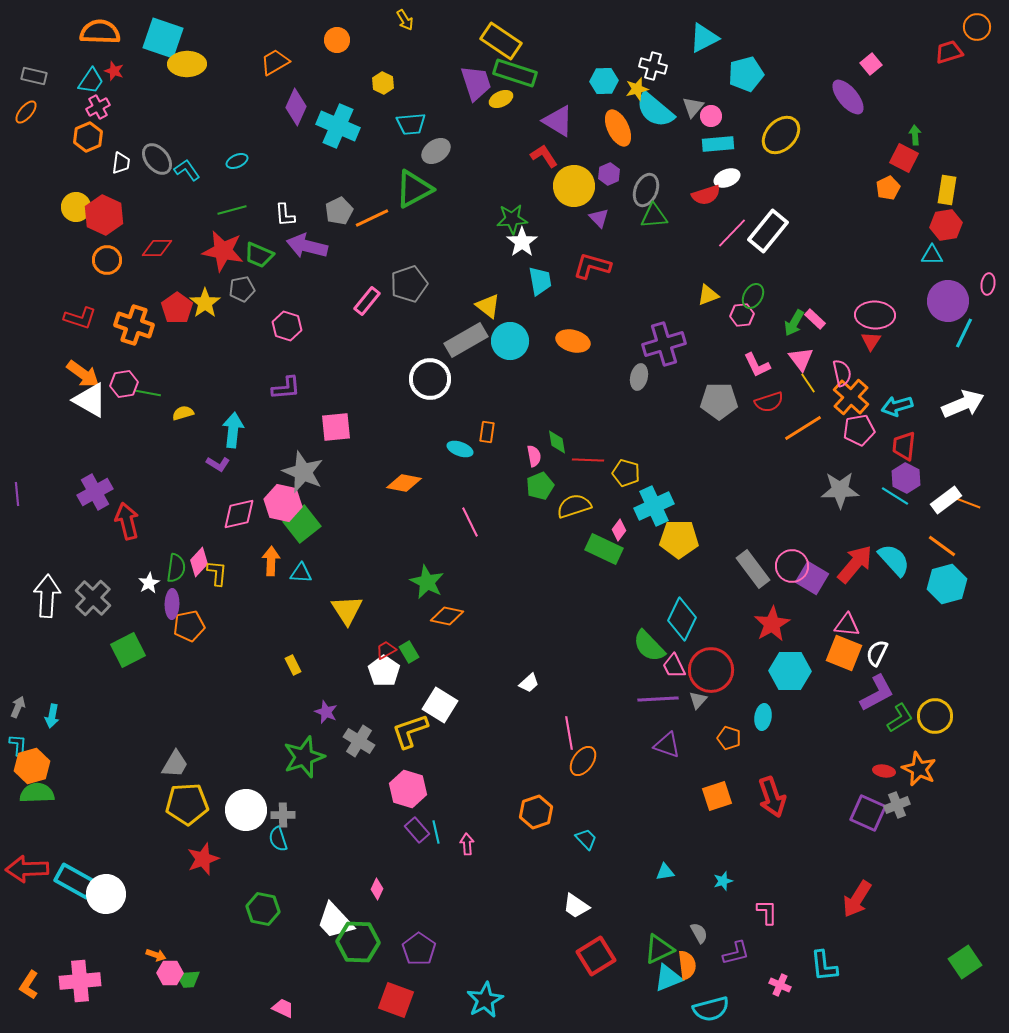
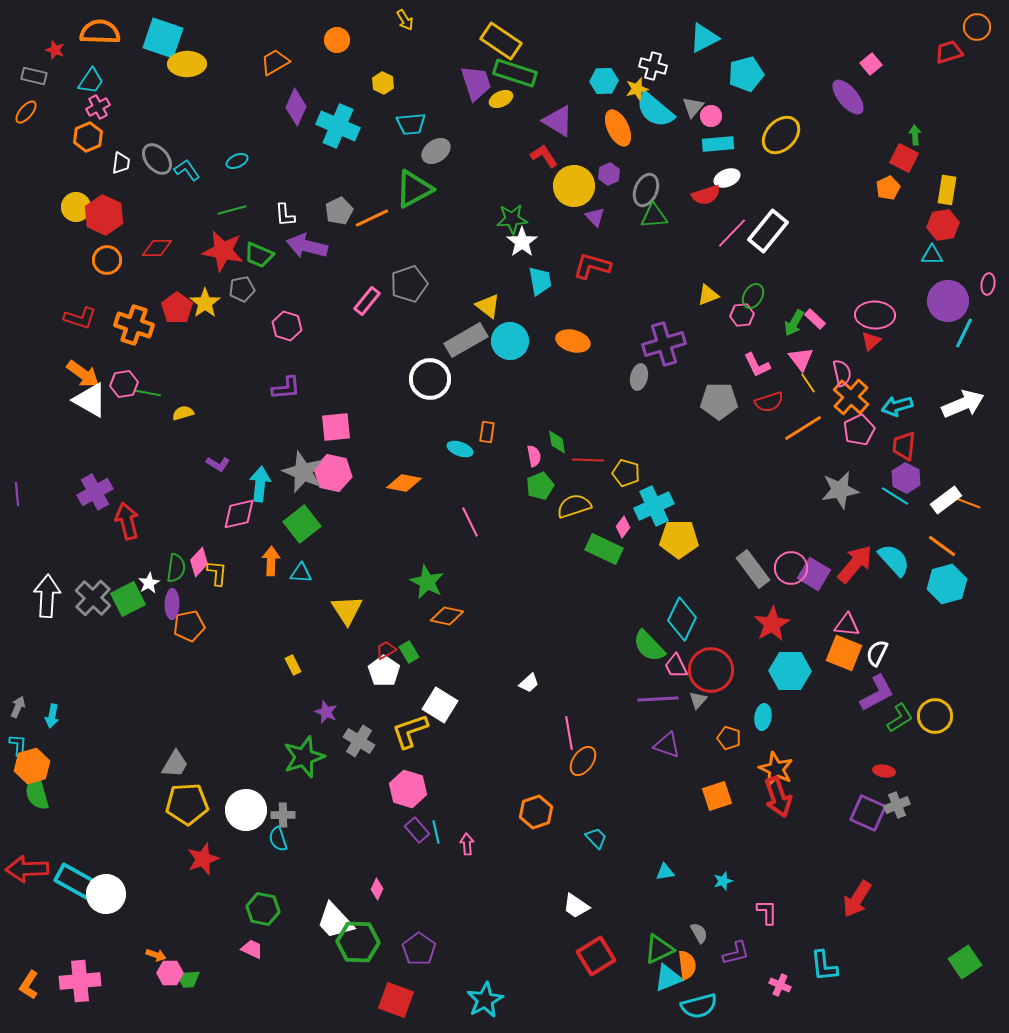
red star at (114, 71): moved 59 px left, 21 px up
purple triangle at (599, 218): moved 4 px left, 1 px up
red hexagon at (946, 225): moved 3 px left
red triangle at (871, 341): rotated 15 degrees clockwise
cyan arrow at (233, 430): moved 27 px right, 54 px down
pink pentagon at (859, 430): rotated 16 degrees counterclockwise
gray star at (840, 490): rotated 9 degrees counterclockwise
pink hexagon at (283, 503): moved 50 px right, 30 px up
pink diamond at (619, 530): moved 4 px right, 3 px up
pink circle at (792, 566): moved 1 px left, 2 px down
purple square at (812, 578): moved 2 px right, 4 px up
green square at (128, 650): moved 51 px up
pink trapezoid at (674, 666): moved 2 px right
orange star at (919, 769): moved 143 px left
green semicircle at (37, 793): rotated 104 degrees counterclockwise
red arrow at (772, 797): moved 6 px right
cyan trapezoid at (586, 839): moved 10 px right, 1 px up
pink trapezoid at (283, 1008): moved 31 px left, 59 px up
cyan semicircle at (711, 1009): moved 12 px left, 3 px up
